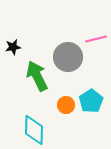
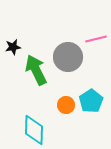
green arrow: moved 1 px left, 6 px up
